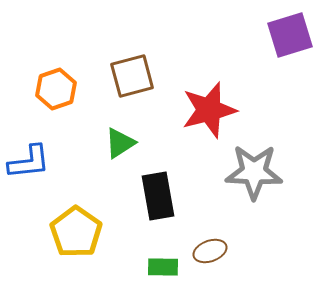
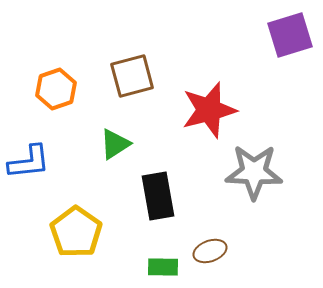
green triangle: moved 5 px left, 1 px down
